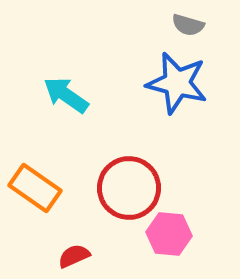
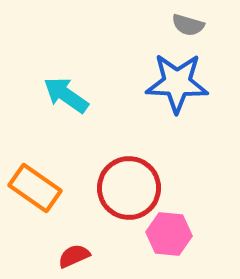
blue star: rotated 12 degrees counterclockwise
